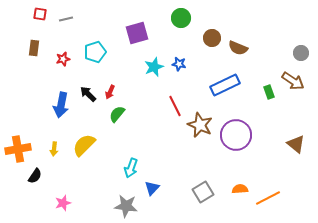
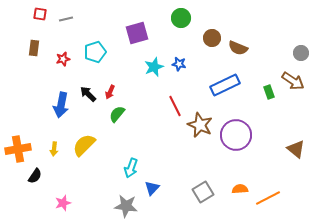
brown triangle: moved 5 px down
